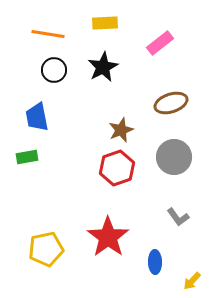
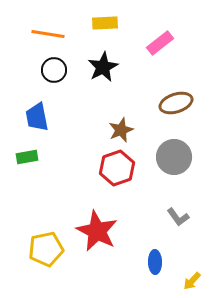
brown ellipse: moved 5 px right
red star: moved 11 px left, 6 px up; rotated 9 degrees counterclockwise
